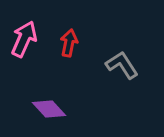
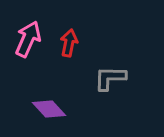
pink arrow: moved 4 px right
gray L-shape: moved 12 px left, 13 px down; rotated 56 degrees counterclockwise
